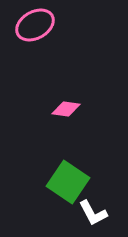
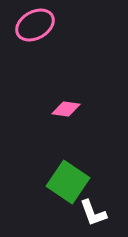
white L-shape: rotated 8 degrees clockwise
